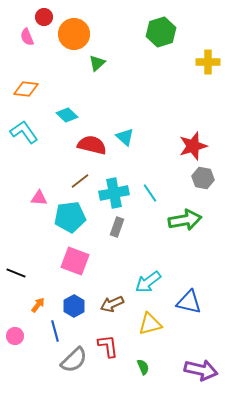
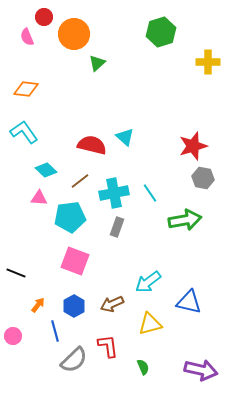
cyan diamond: moved 21 px left, 55 px down
pink circle: moved 2 px left
